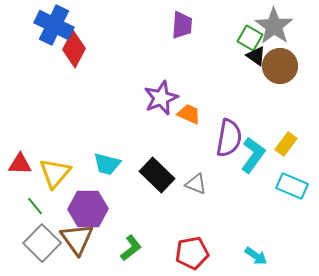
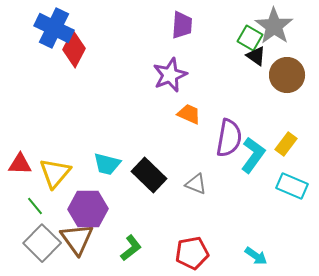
blue cross: moved 3 px down
brown circle: moved 7 px right, 9 px down
purple star: moved 9 px right, 23 px up
black rectangle: moved 8 px left
